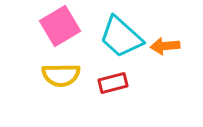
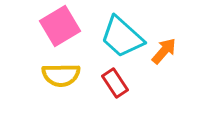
cyan trapezoid: moved 1 px right
orange arrow: moved 1 px left, 5 px down; rotated 136 degrees clockwise
red rectangle: moved 2 px right; rotated 72 degrees clockwise
